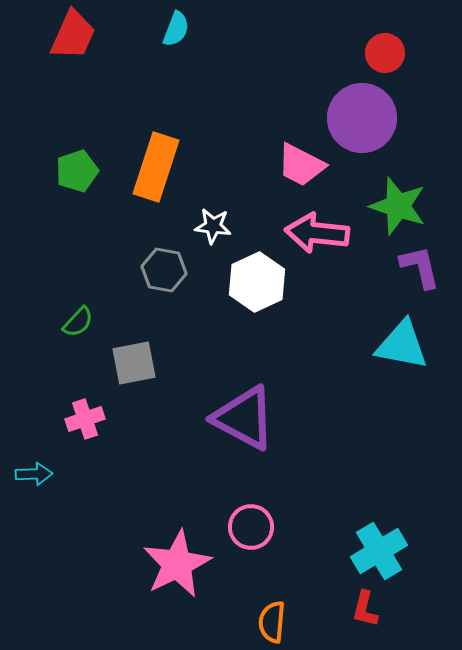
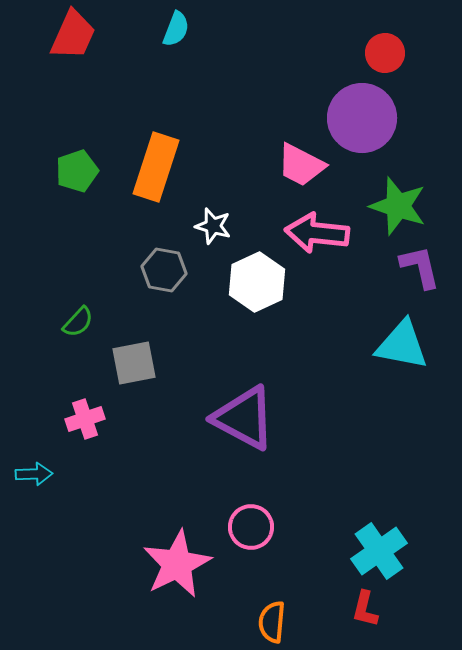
white star: rotated 9 degrees clockwise
cyan cross: rotated 4 degrees counterclockwise
